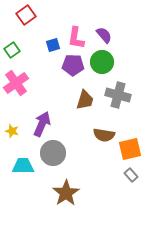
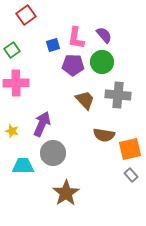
pink cross: rotated 35 degrees clockwise
gray cross: rotated 10 degrees counterclockwise
brown trapezoid: rotated 60 degrees counterclockwise
